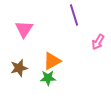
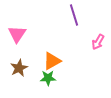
pink triangle: moved 7 px left, 5 px down
brown star: rotated 12 degrees counterclockwise
